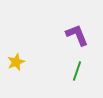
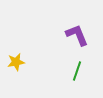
yellow star: rotated 12 degrees clockwise
